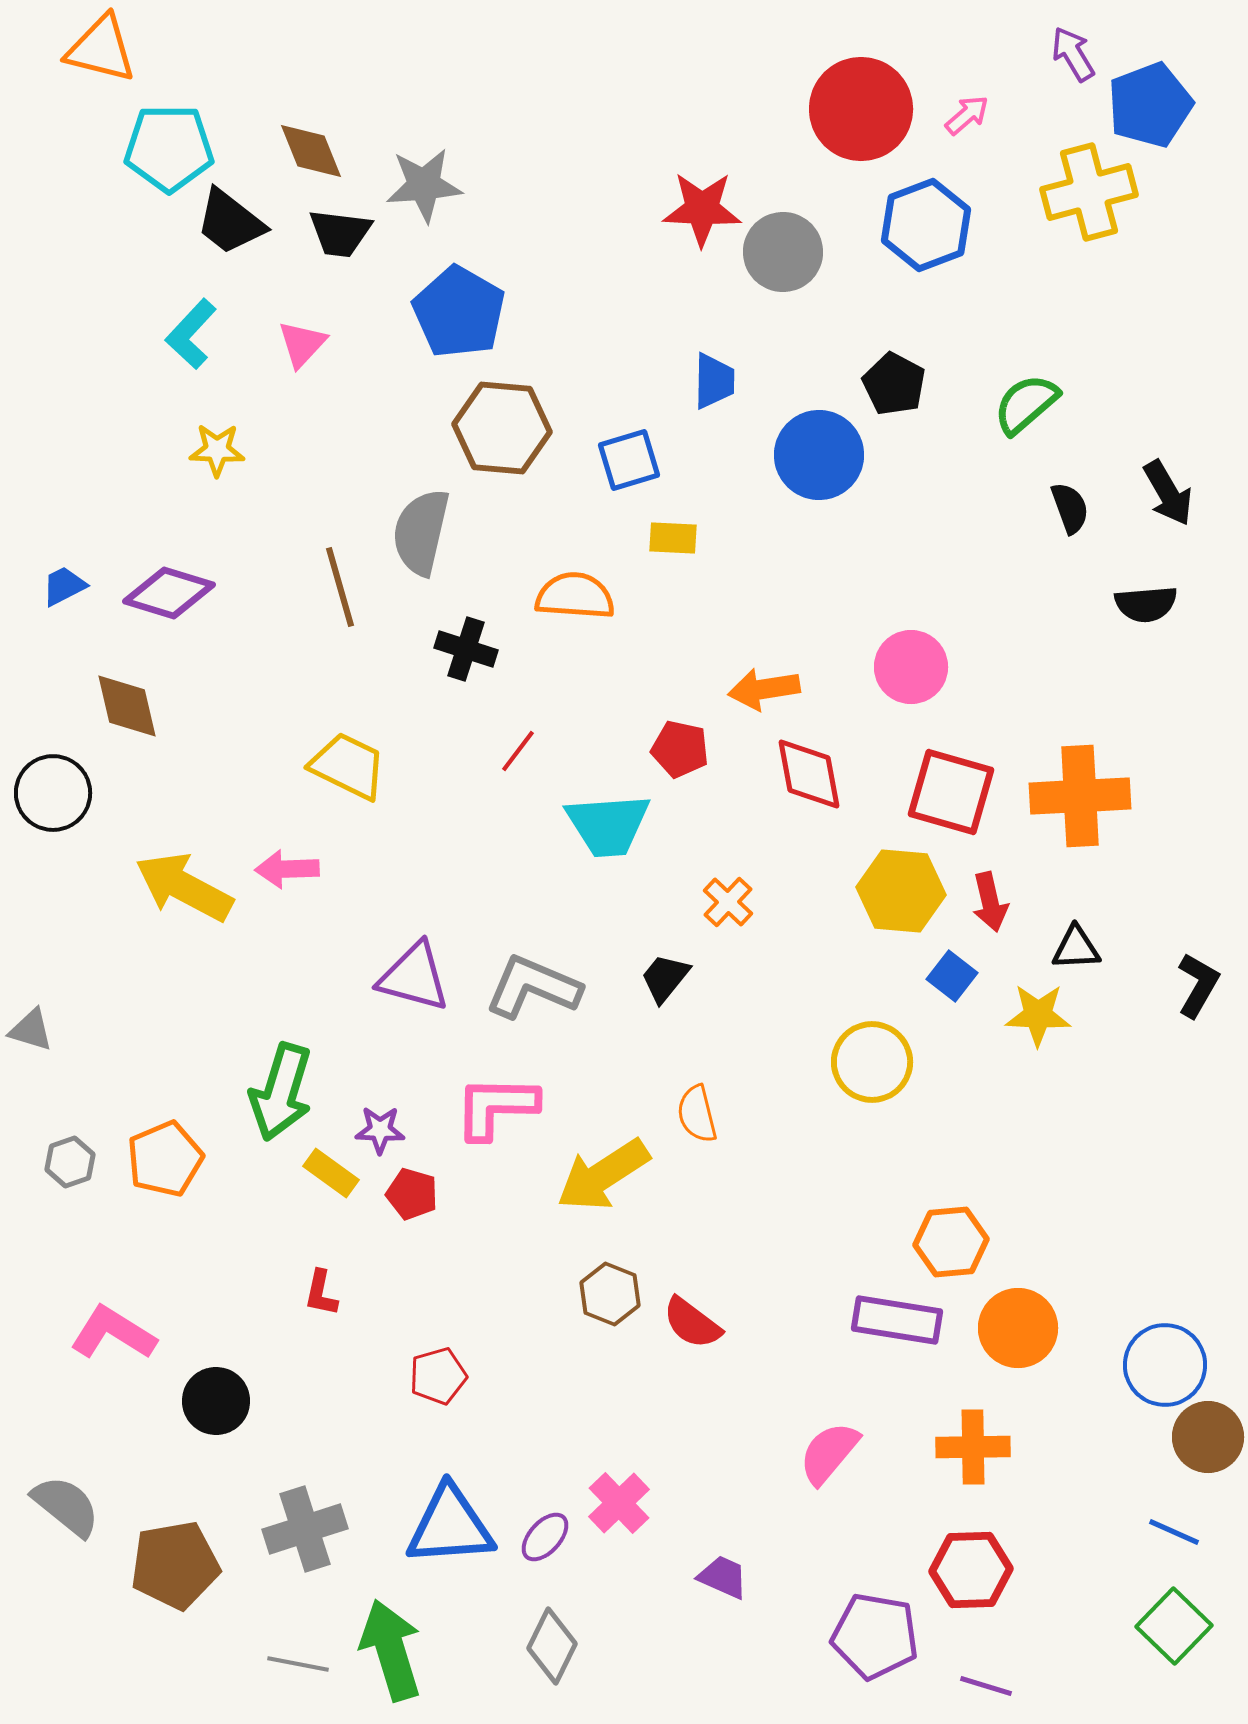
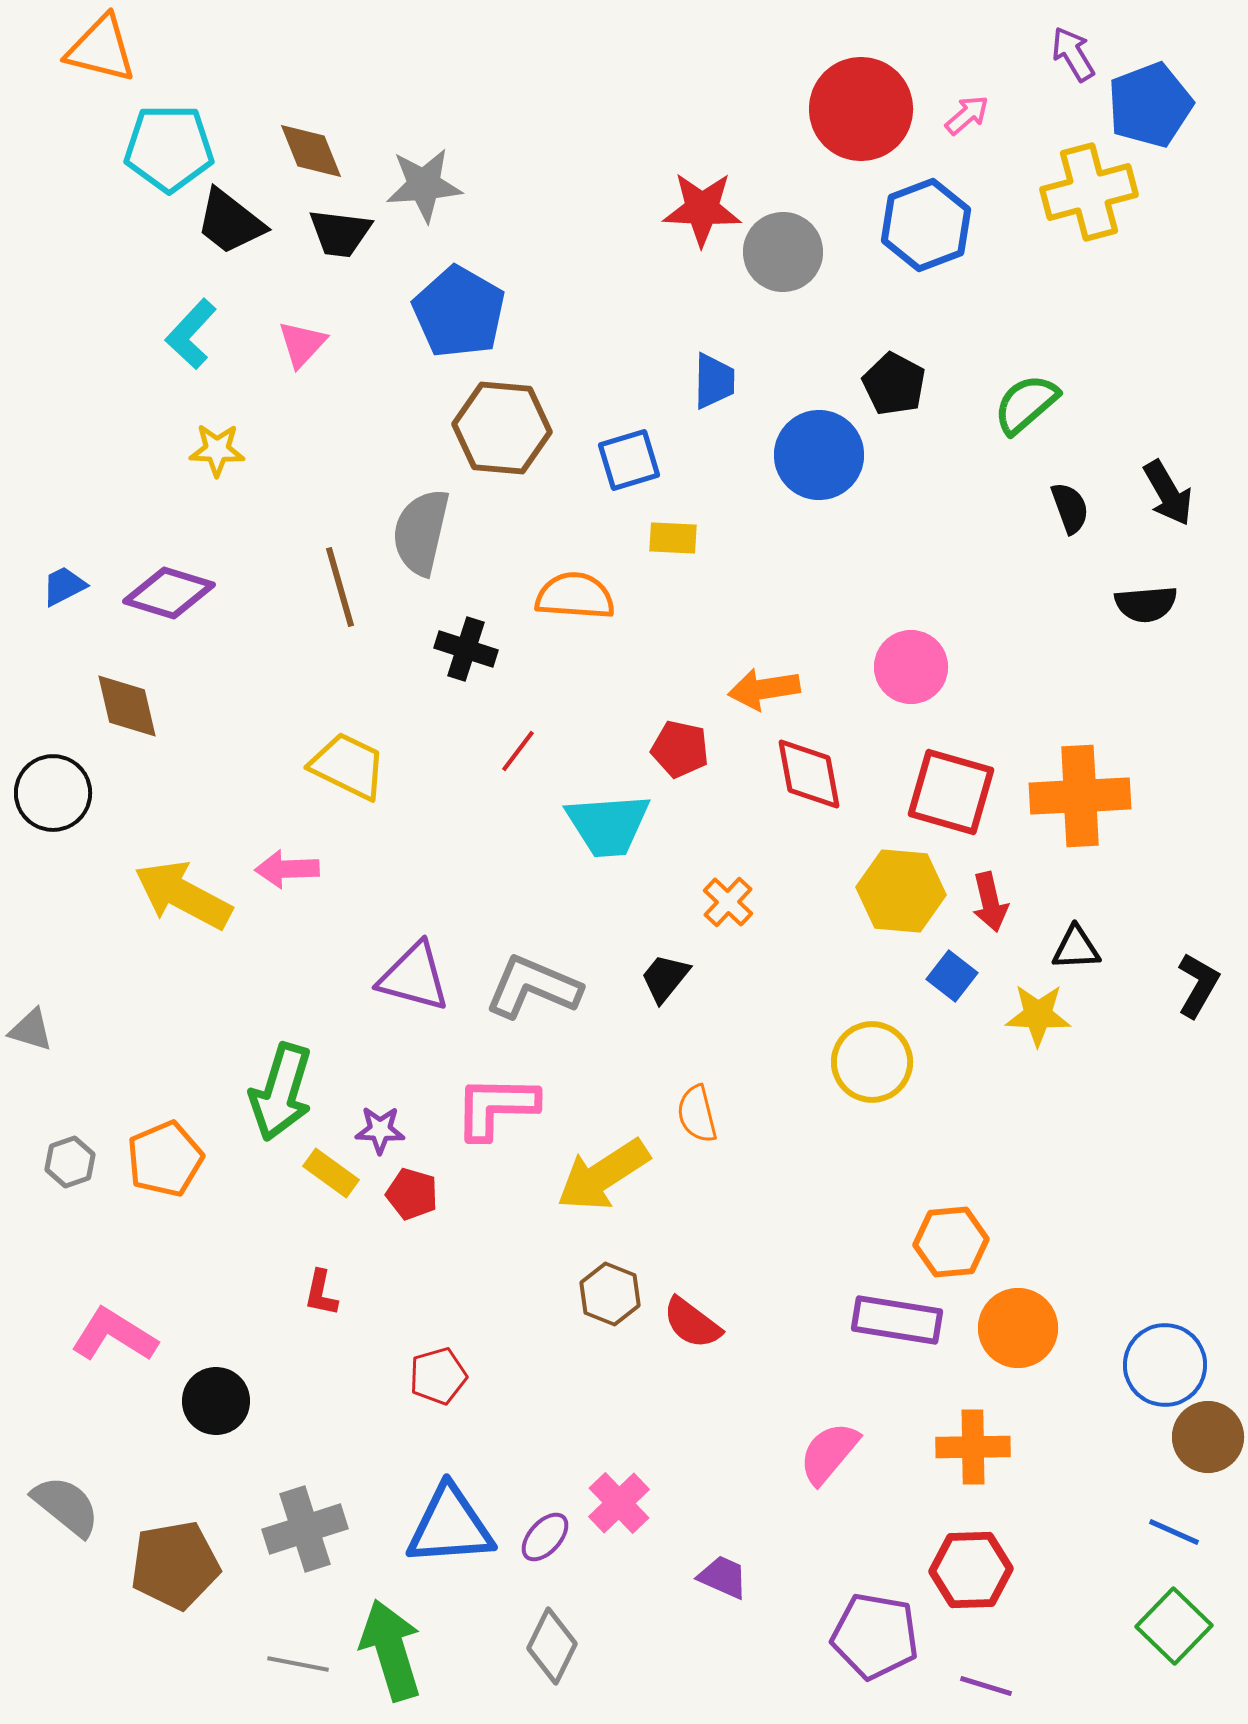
yellow arrow at (184, 887): moved 1 px left, 8 px down
pink L-shape at (113, 1333): moved 1 px right, 2 px down
